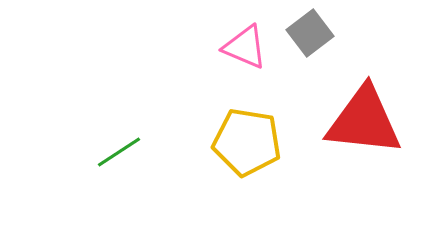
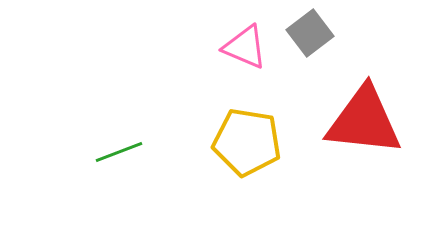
green line: rotated 12 degrees clockwise
